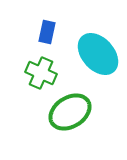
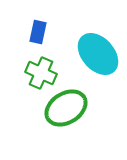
blue rectangle: moved 9 px left
green ellipse: moved 4 px left, 4 px up
